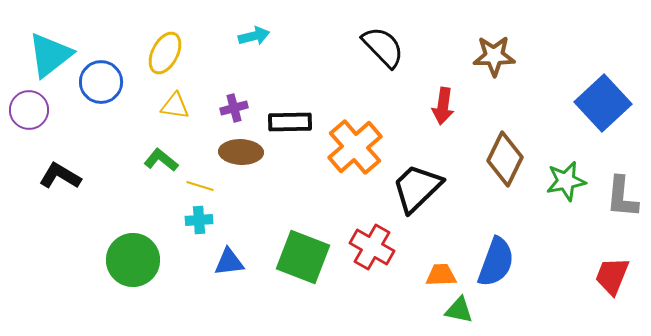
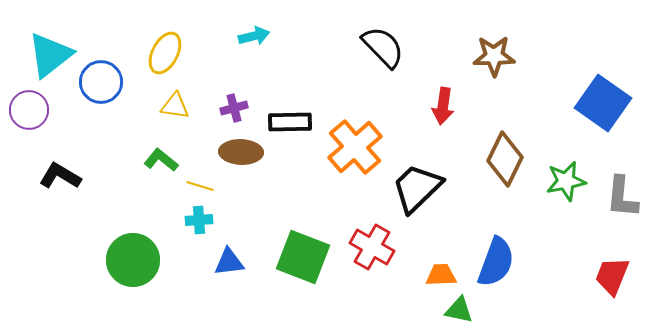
blue square: rotated 12 degrees counterclockwise
